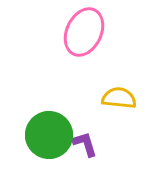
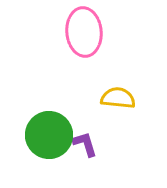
pink ellipse: rotated 30 degrees counterclockwise
yellow semicircle: moved 1 px left
